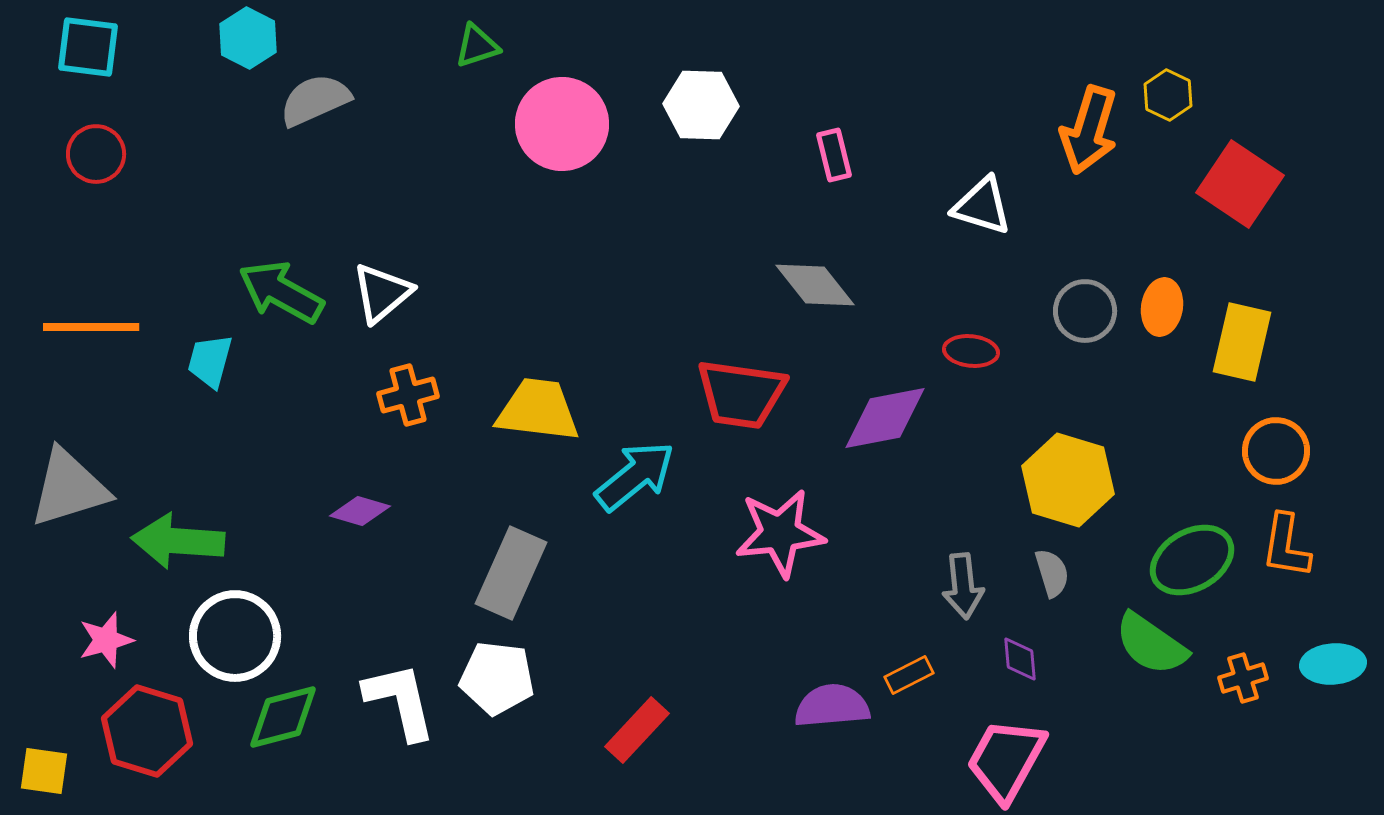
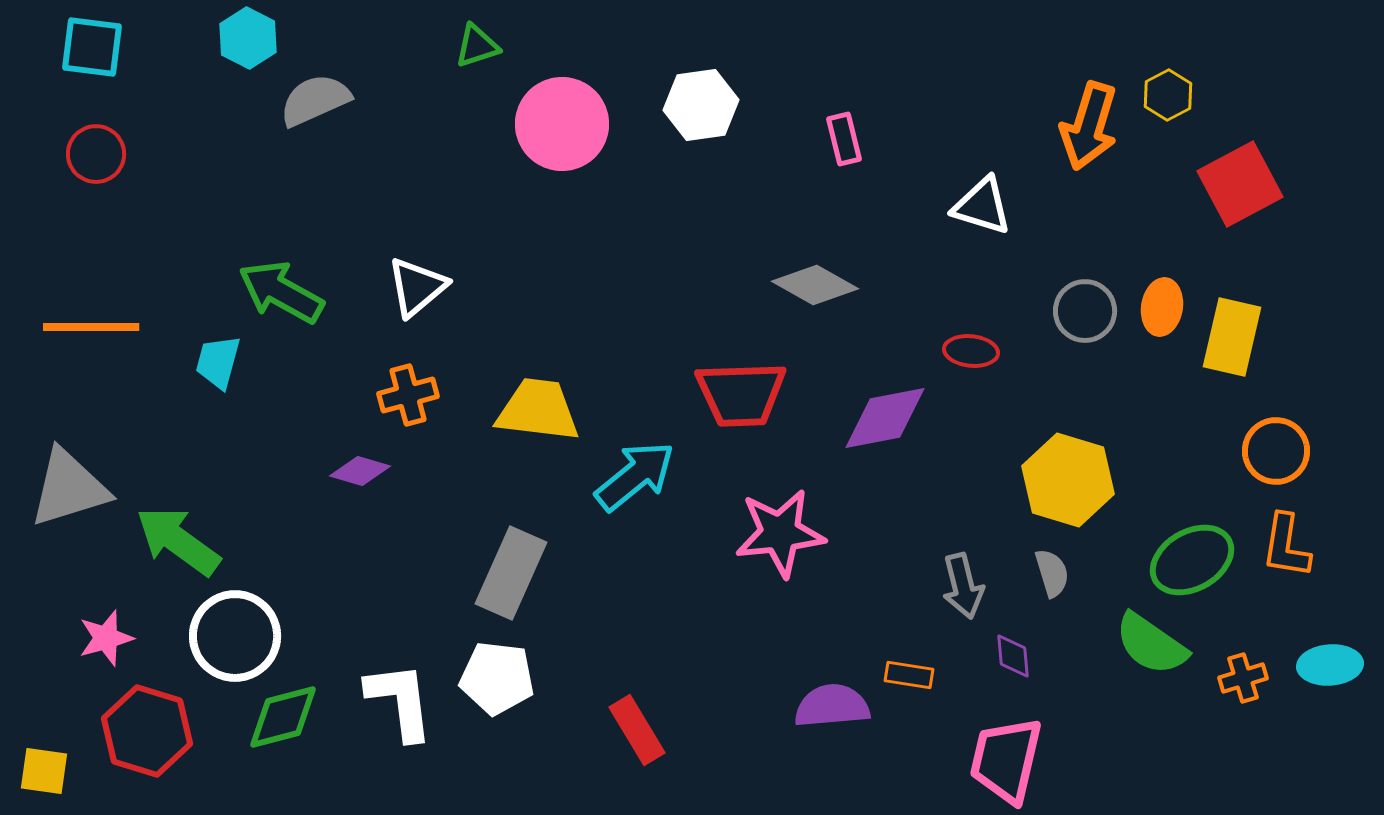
cyan square at (88, 47): moved 4 px right
yellow hexagon at (1168, 95): rotated 6 degrees clockwise
white hexagon at (701, 105): rotated 10 degrees counterclockwise
orange arrow at (1089, 130): moved 4 px up
pink rectangle at (834, 155): moved 10 px right, 16 px up
red square at (1240, 184): rotated 28 degrees clockwise
gray diamond at (815, 285): rotated 22 degrees counterclockwise
white triangle at (382, 293): moved 35 px right, 6 px up
yellow rectangle at (1242, 342): moved 10 px left, 5 px up
cyan trapezoid at (210, 361): moved 8 px right, 1 px down
red trapezoid at (741, 394): rotated 10 degrees counterclockwise
purple diamond at (360, 511): moved 40 px up
green arrow at (178, 541): rotated 32 degrees clockwise
gray arrow at (963, 586): rotated 8 degrees counterclockwise
pink star at (106, 640): moved 2 px up
purple diamond at (1020, 659): moved 7 px left, 3 px up
cyan ellipse at (1333, 664): moved 3 px left, 1 px down
orange rectangle at (909, 675): rotated 36 degrees clockwise
white L-shape at (400, 701): rotated 6 degrees clockwise
red rectangle at (637, 730): rotated 74 degrees counterclockwise
pink trapezoid at (1006, 760): rotated 16 degrees counterclockwise
